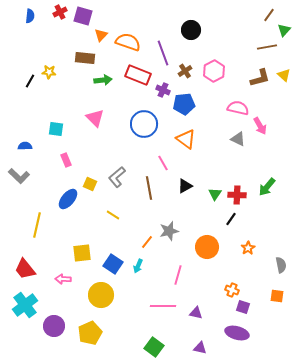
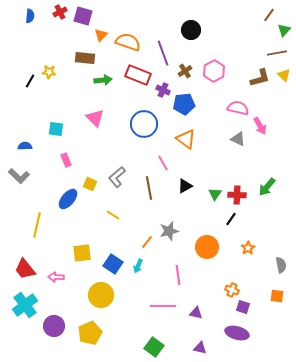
brown line at (267, 47): moved 10 px right, 6 px down
pink line at (178, 275): rotated 24 degrees counterclockwise
pink arrow at (63, 279): moved 7 px left, 2 px up
